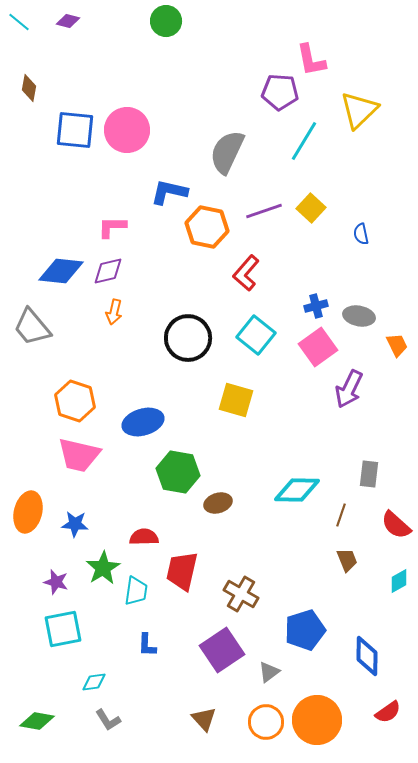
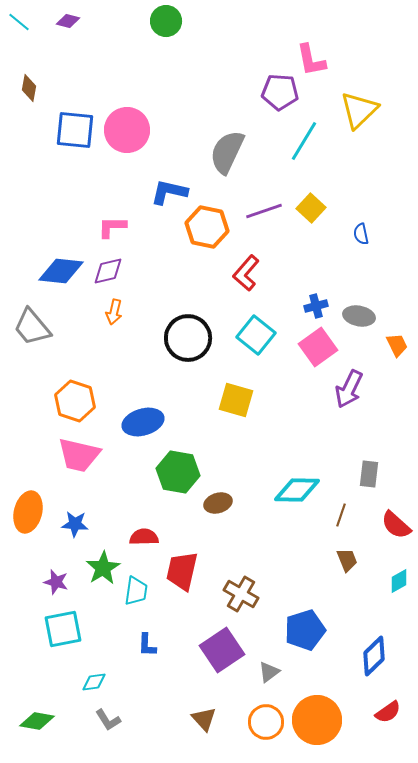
blue diamond at (367, 656): moved 7 px right; rotated 45 degrees clockwise
